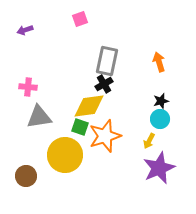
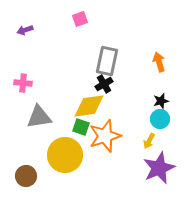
pink cross: moved 5 px left, 4 px up
green square: moved 1 px right
